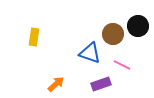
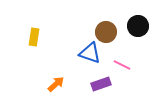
brown circle: moved 7 px left, 2 px up
